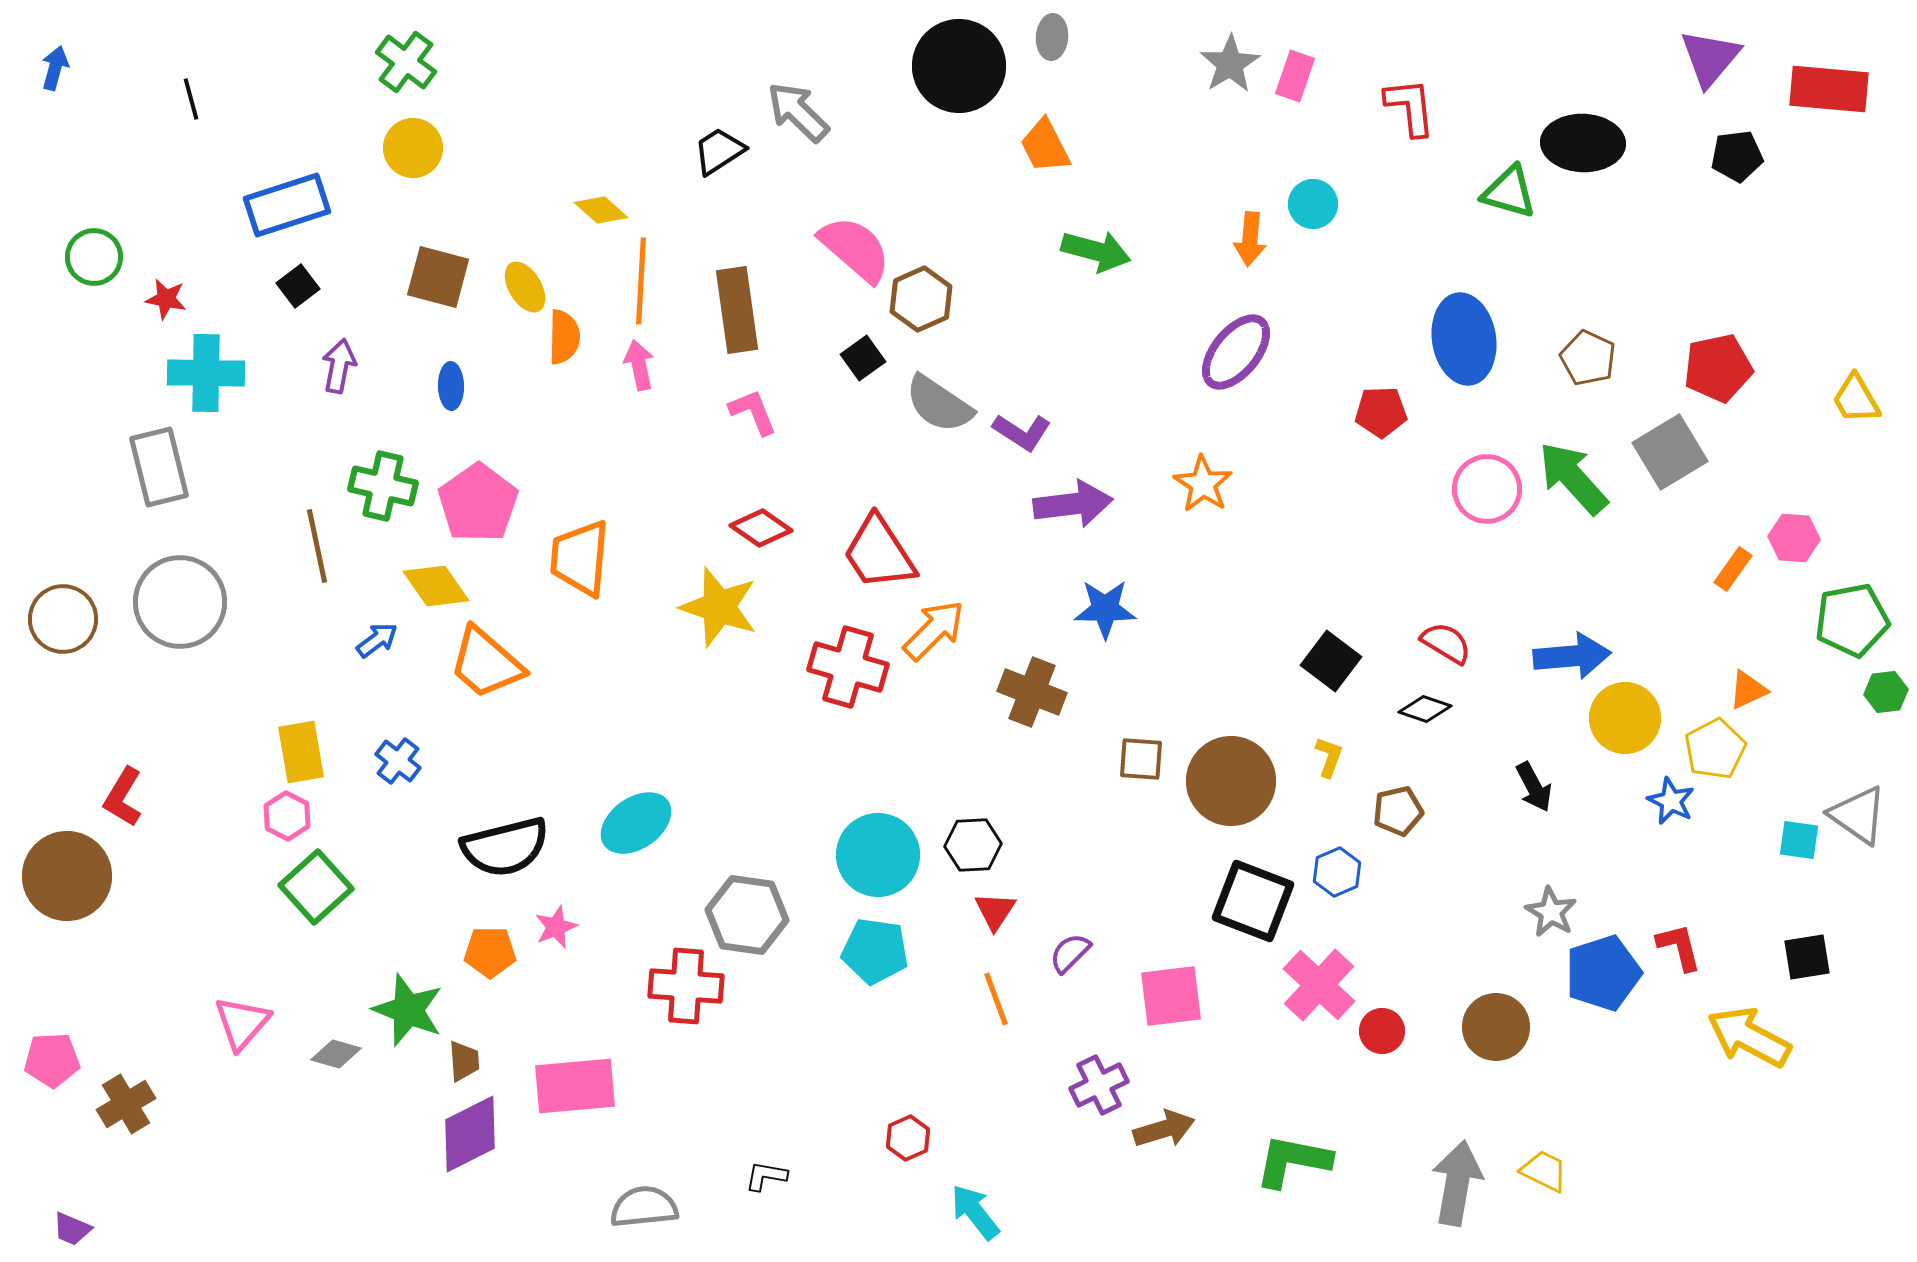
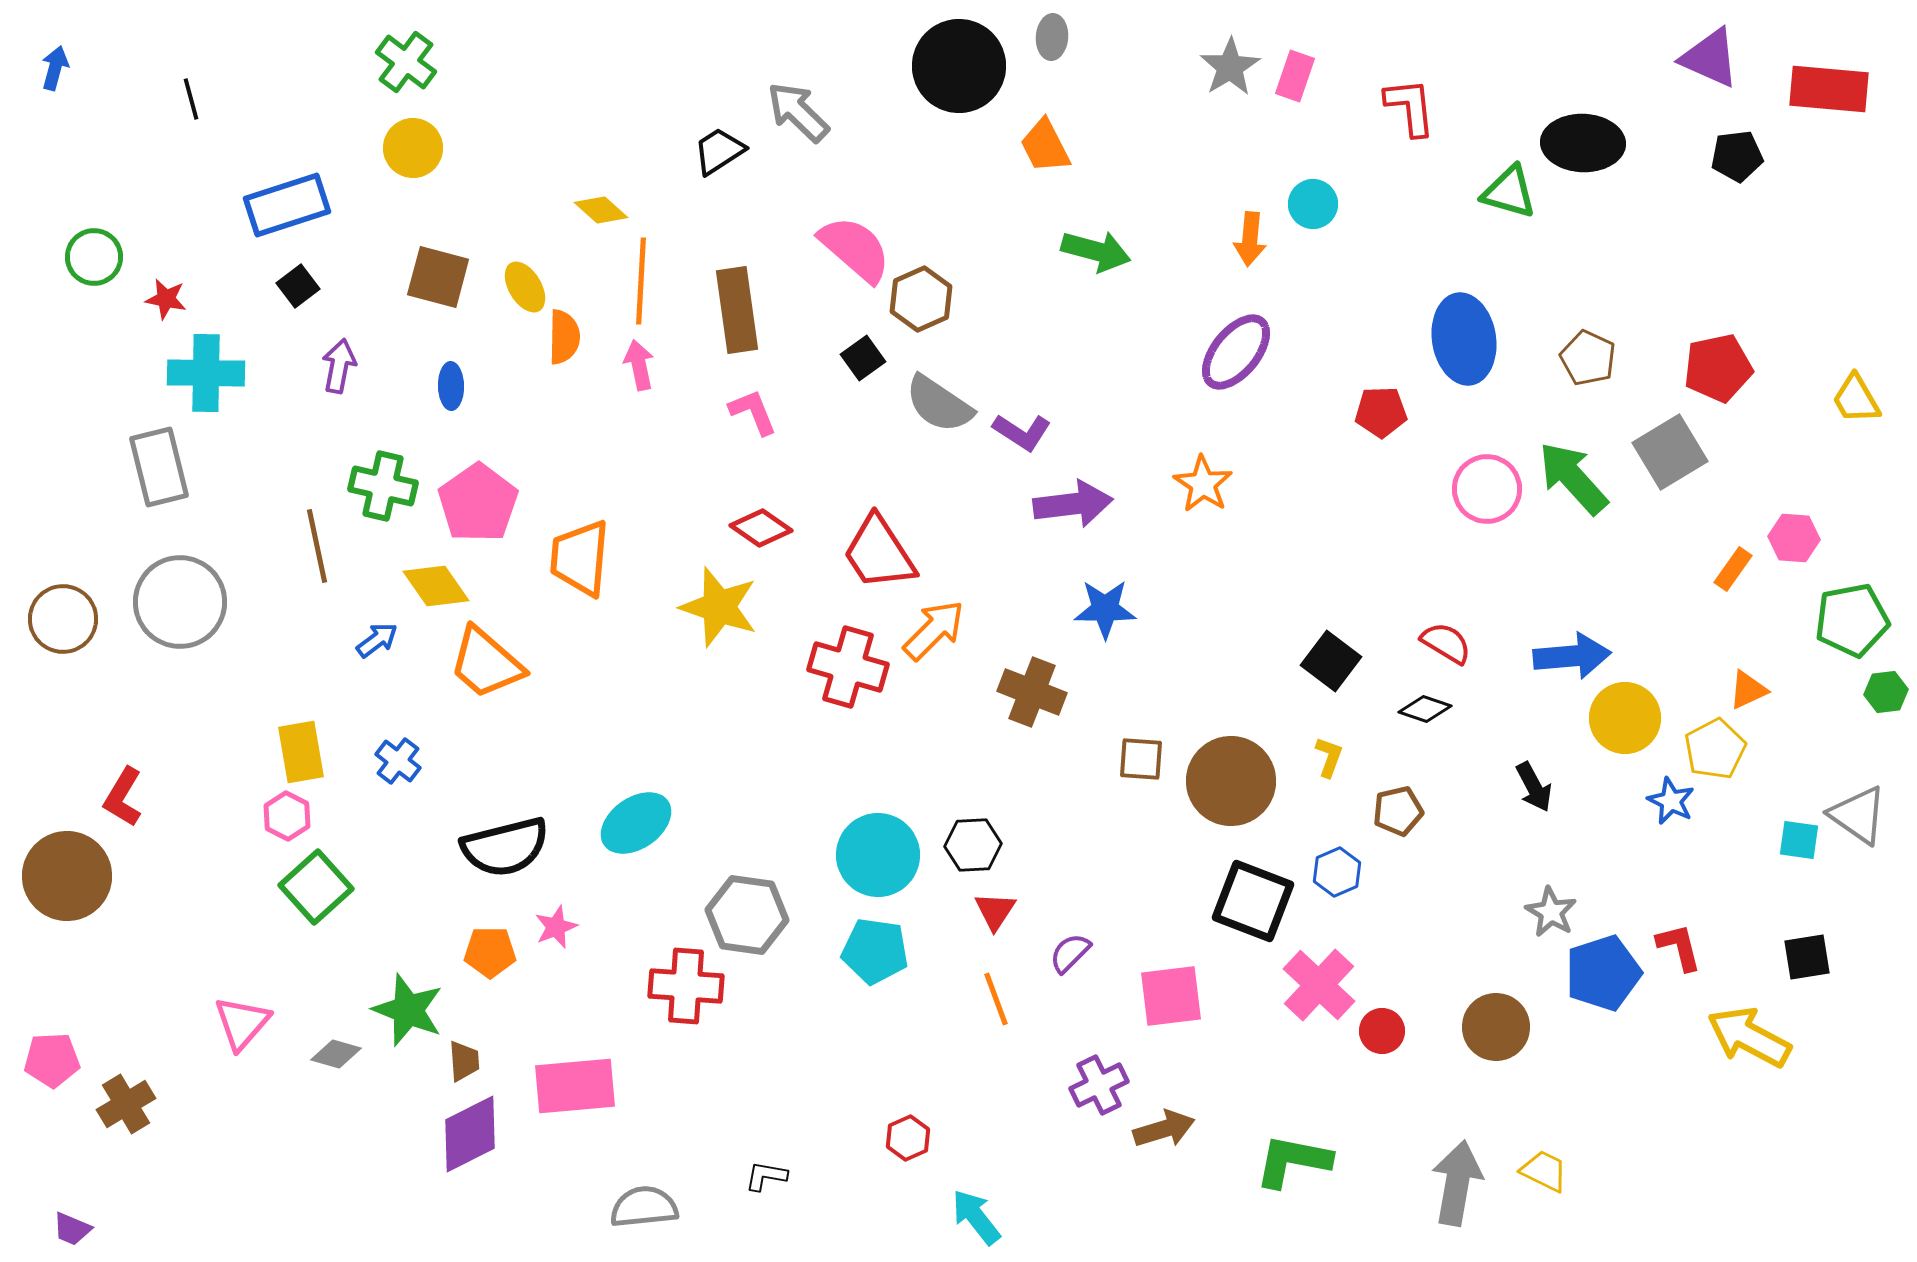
purple triangle at (1710, 58): rotated 46 degrees counterclockwise
gray star at (1230, 64): moved 3 px down
cyan arrow at (975, 1212): moved 1 px right, 5 px down
